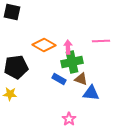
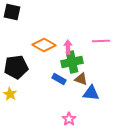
yellow star: rotated 24 degrees clockwise
